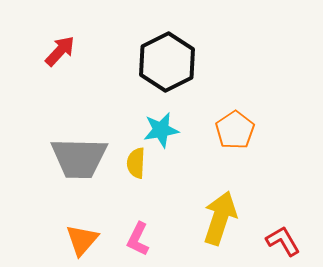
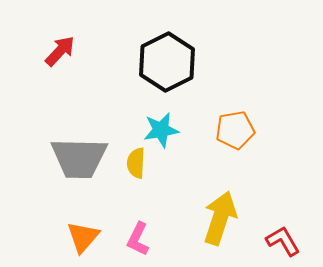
orange pentagon: rotated 24 degrees clockwise
orange triangle: moved 1 px right, 3 px up
